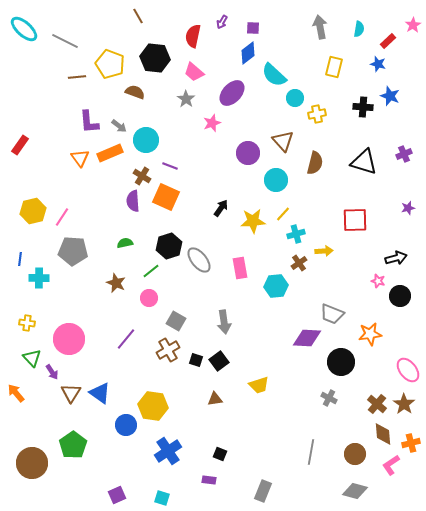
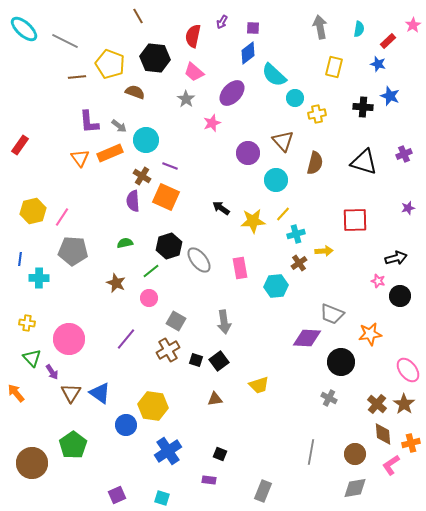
black arrow at (221, 208): rotated 90 degrees counterclockwise
gray diamond at (355, 491): moved 3 px up; rotated 25 degrees counterclockwise
